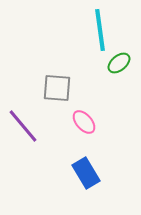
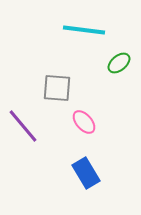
cyan line: moved 16 px left; rotated 75 degrees counterclockwise
